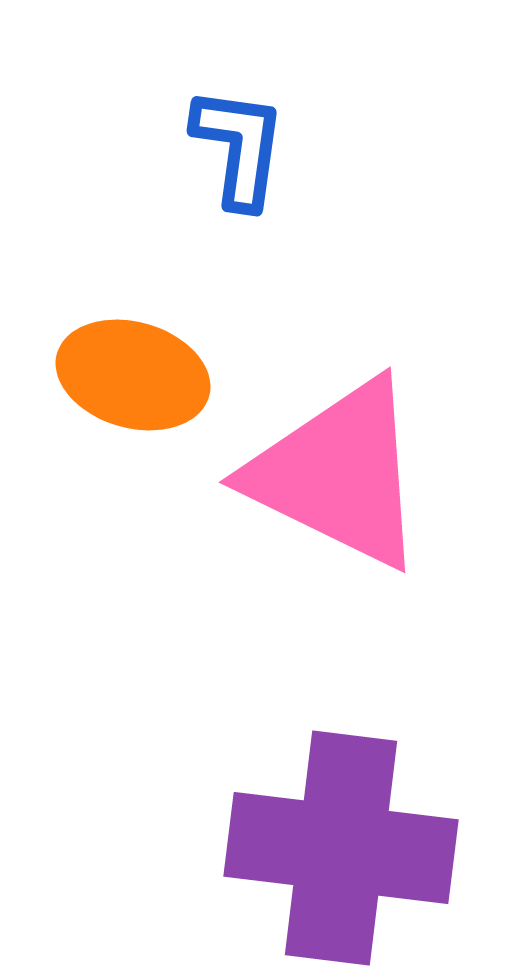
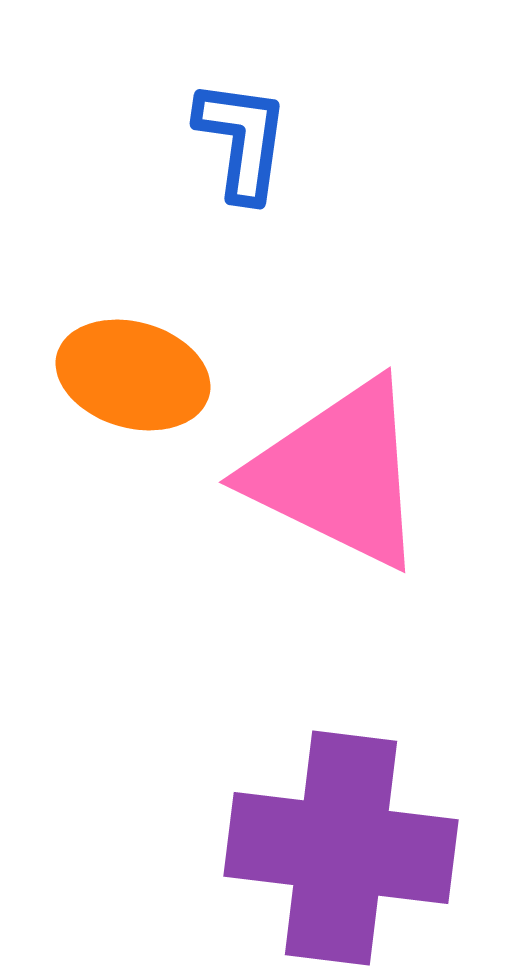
blue L-shape: moved 3 px right, 7 px up
